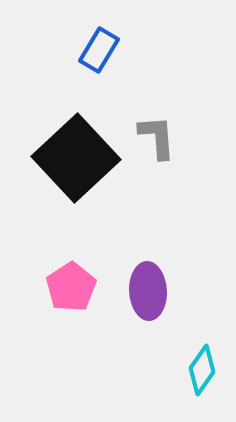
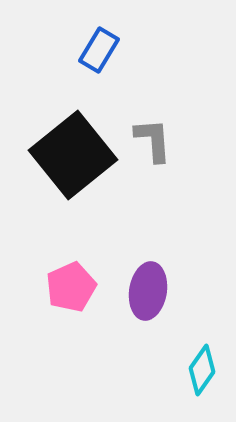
gray L-shape: moved 4 px left, 3 px down
black square: moved 3 px left, 3 px up; rotated 4 degrees clockwise
pink pentagon: rotated 9 degrees clockwise
purple ellipse: rotated 12 degrees clockwise
